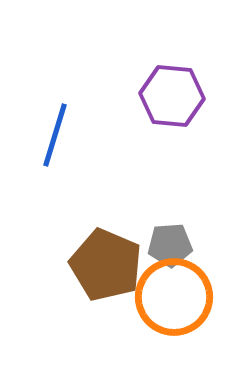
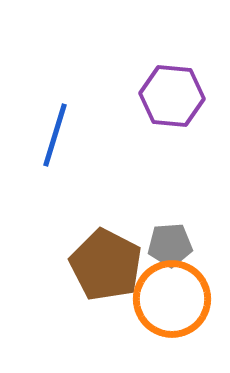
brown pentagon: rotated 4 degrees clockwise
orange circle: moved 2 px left, 2 px down
